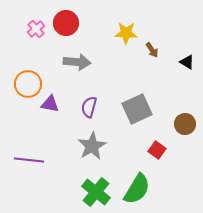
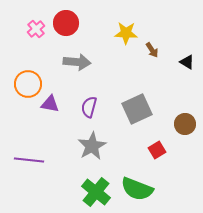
red square: rotated 24 degrees clockwise
green semicircle: rotated 80 degrees clockwise
